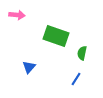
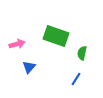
pink arrow: moved 29 px down; rotated 21 degrees counterclockwise
